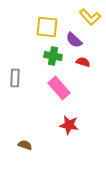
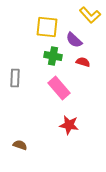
yellow L-shape: moved 2 px up
brown semicircle: moved 5 px left
